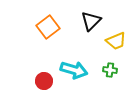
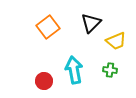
black triangle: moved 2 px down
cyan arrow: rotated 116 degrees counterclockwise
